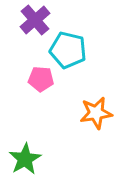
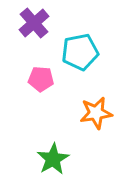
purple cross: moved 1 px left, 3 px down
cyan pentagon: moved 12 px right, 2 px down; rotated 24 degrees counterclockwise
green star: moved 28 px right
